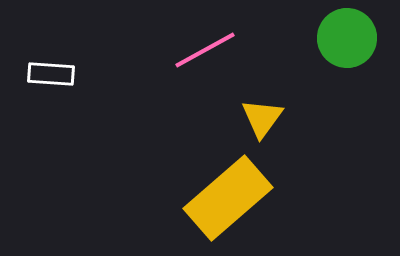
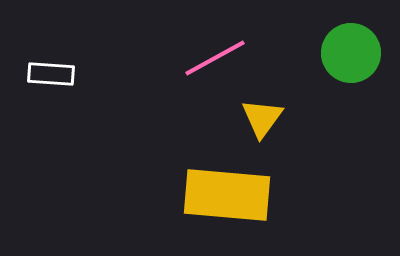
green circle: moved 4 px right, 15 px down
pink line: moved 10 px right, 8 px down
yellow rectangle: moved 1 px left, 3 px up; rotated 46 degrees clockwise
